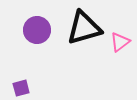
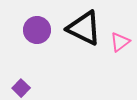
black triangle: rotated 42 degrees clockwise
purple square: rotated 30 degrees counterclockwise
